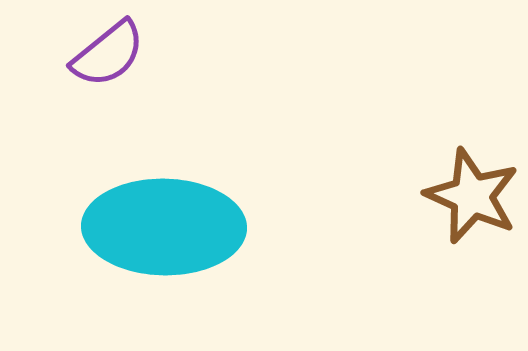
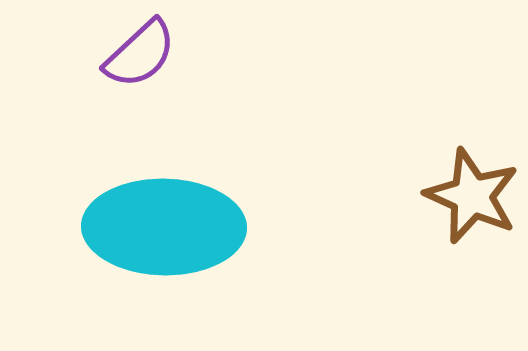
purple semicircle: moved 32 px right; rotated 4 degrees counterclockwise
